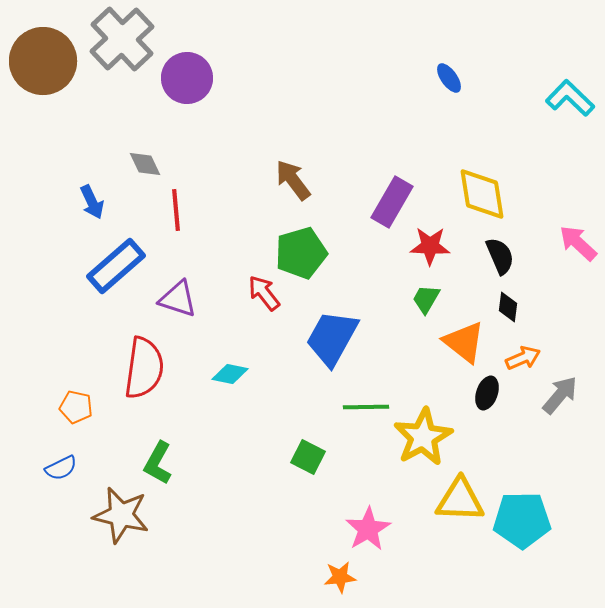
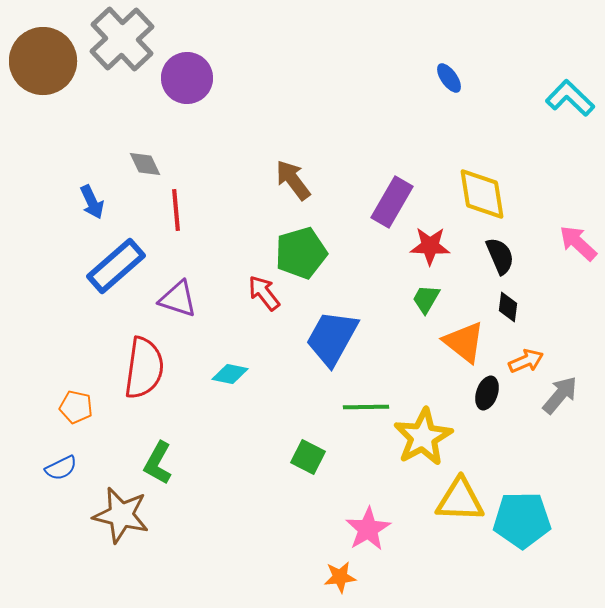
orange arrow: moved 3 px right, 3 px down
